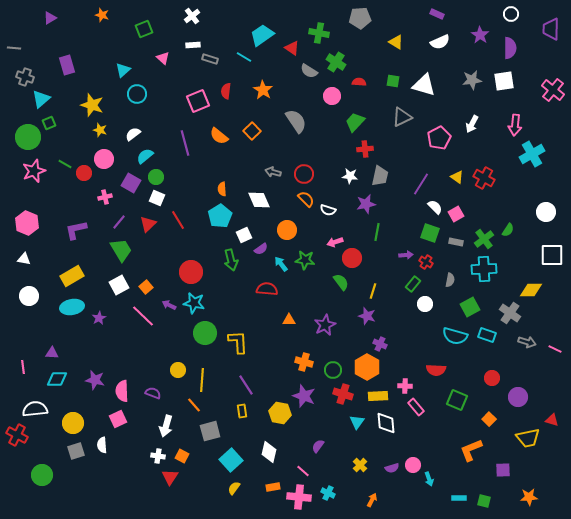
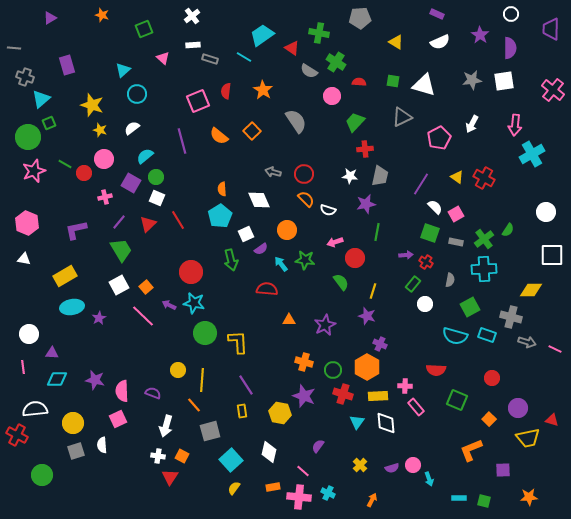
white semicircle at (133, 134): moved 1 px left, 6 px up
purple line at (185, 143): moved 3 px left, 2 px up
white square at (244, 235): moved 2 px right, 1 px up
red circle at (352, 258): moved 3 px right
yellow rectangle at (72, 276): moved 7 px left
white circle at (29, 296): moved 38 px down
gray cross at (510, 313): moved 1 px right, 4 px down; rotated 20 degrees counterclockwise
purple circle at (518, 397): moved 11 px down
